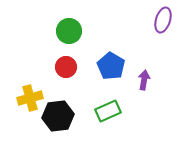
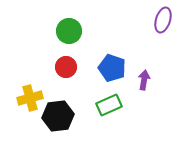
blue pentagon: moved 1 px right, 2 px down; rotated 12 degrees counterclockwise
green rectangle: moved 1 px right, 6 px up
